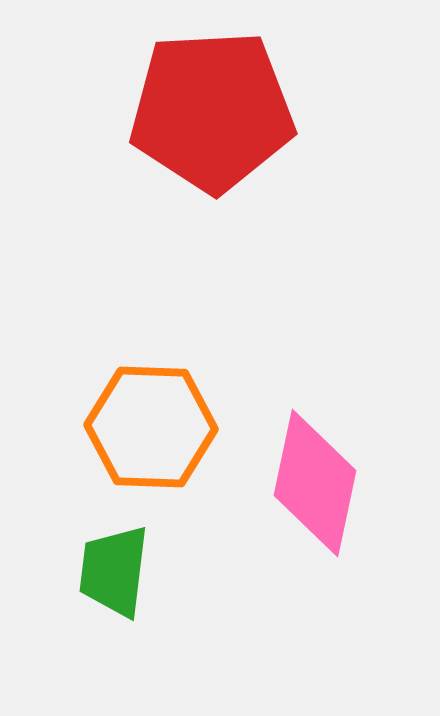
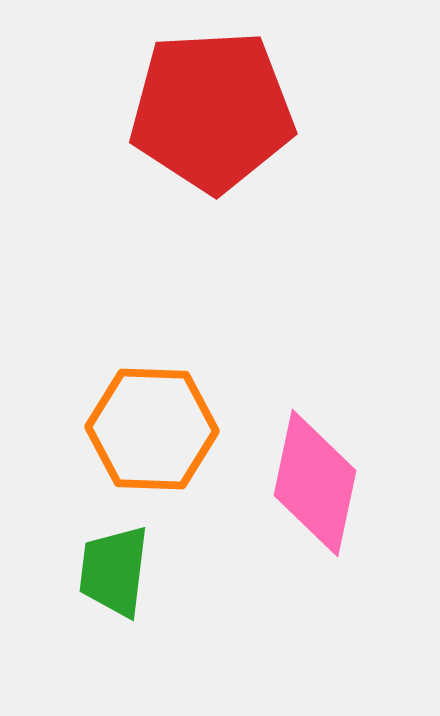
orange hexagon: moved 1 px right, 2 px down
